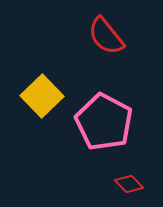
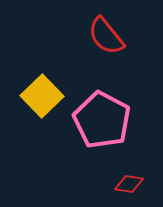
pink pentagon: moved 2 px left, 2 px up
red diamond: rotated 36 degrees counterclockwise
